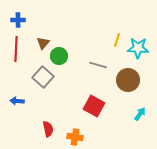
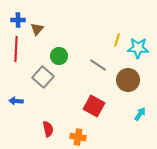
brown triangle: moved 6 px left, 14 px up
gray line: rotated 18 degrees clockwise
blue arrow: moved 1 px left
orange cross: moved 3 px right
